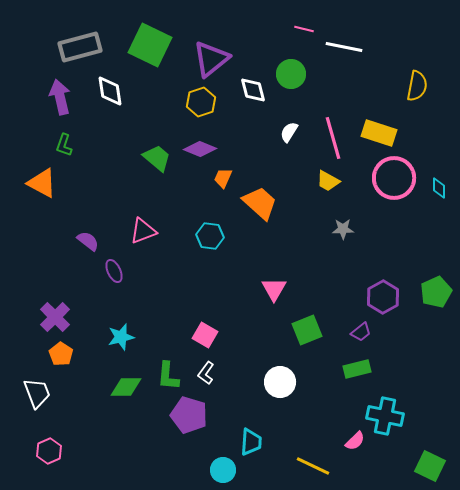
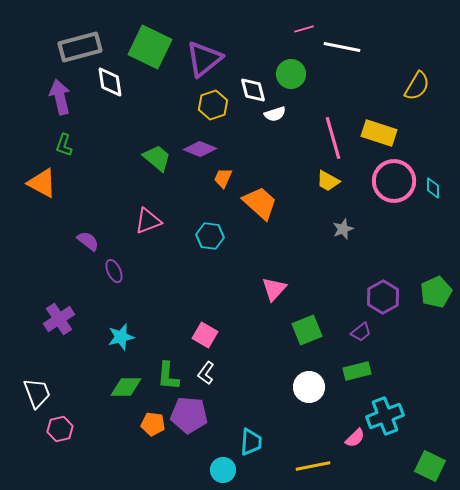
pink line at (304, 29): rotated 30 degrees counterclockwise
green square at (150, 45): moved 2 px down
white line at (344, 47): moved 2 px left
purple triangle at (211, 59): moved 7 px left
yellow semicircle at (417, 86): rotated 20 degrees clockwise
white diamond at (110, 91): moved 9 px up
yellow hexagon at (201, 102): moved 12 px right, 3 px down
white semicircle at (289, 132): moved 14 px left, 18 px up; rotated 140 degrees counterclockwise
pink circle at (394, 178): moved 3 px down
cyan diamond at (439, 188): moved 6 px left
gray star at (343, 229): rotated 20 degrees counterclockwise
pink triangle at (143, 231): moved 5 px right, 10 px up
pink triangle at (274, 289): rotated 12 degrees clockwise
purple cross at (55, 317): moved 4 px right, 2 px down; rotated 12 degrees clockwise
orange pentagon at (61, 354): moved 92 px right, 70 px down; rotated 25 degrees counterclockwise
green rectangle at (357, 369): moved 2 px down
white circle at (280, 382): moved 29 px right, 5 px down
purple pentagon at (189, 415): rotated 12 degrees counterclockwise
cyan cross at (385, 416): rotated 33 degrees counterclockwise
pink semicircle at (355, 441): moved 3 px up
pink hexagon at (49, 451): moved 11 px right, 22 px up; rotated 10 degrees clockwise
yellow line at (313, 466): rotated 36 degrees counterclockwise
